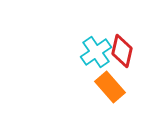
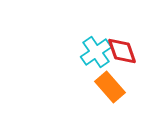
red diamond: rotated 32 degrees counterclockwise
